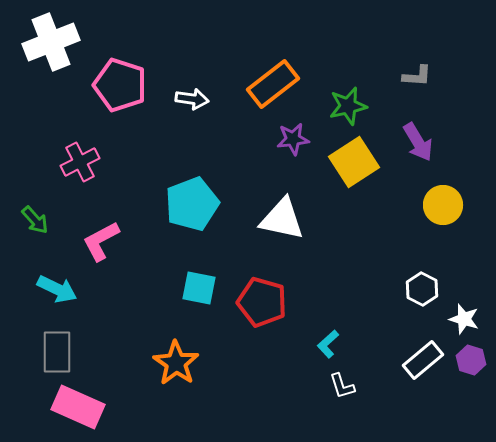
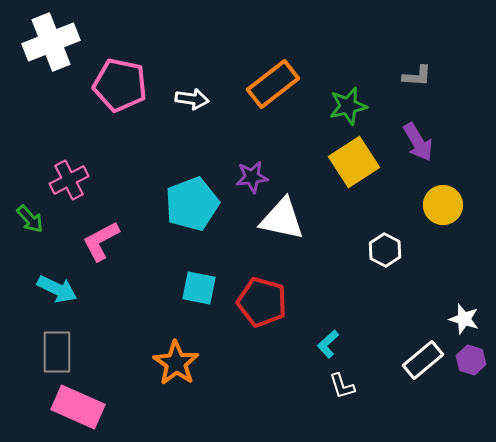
pink pentagon: rotated 6 degrees counterclockwise
purple star: moved 41 px left, 38 px down
pink cross: moved 11 px left, 18 px down
green arrow: moved 5 px left, 1 px up
white hexagon: moved 37 px left, 39 px up
